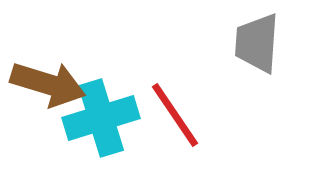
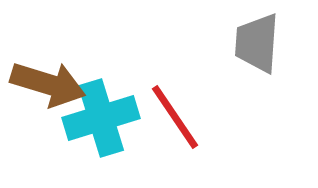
red line: moved 2 px down
